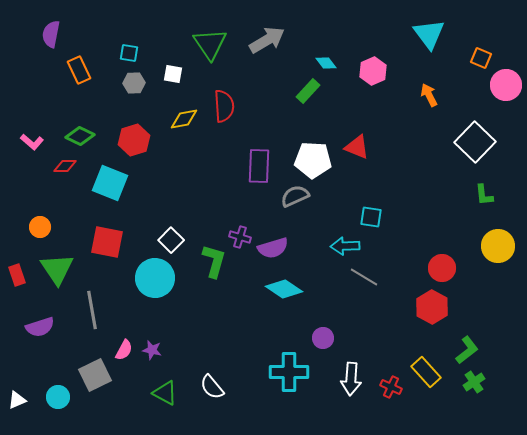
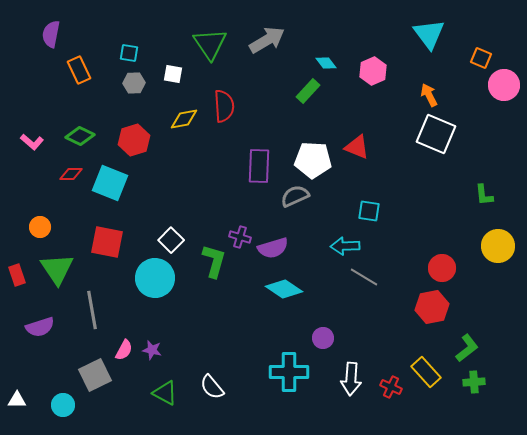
pink circle at (506, 85): moved 2 px left
white square at (475, 142): moved 39 px left, 8 px up; rotated 21 degrees counterclockwise
red diamond at (65, 166): moved 6 px right, 8 px down
cyan square at (371, 217): moved 2 px left, 6 px up
red hexagon at (432, 307): rotated 20 degrees clockwise
green L-shape at (467, 350): moved 2 px up
green cross at (474, 382): rotated 30 degrees clockwise
cyan circle at (58, 397): moved 5 px right, 8 px down
white triangle at (17, 400): rotated 24 degrees clockwise
